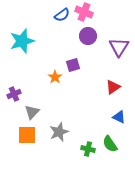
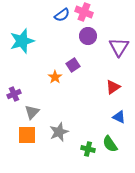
purple square: rotated 16 degrees counterclockwise
